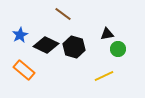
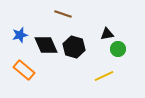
brown line: rotated 18 degrees counterclockwise
blue star: rotated 14 degrees clockwise
black diamond: rotated 40 degrees clockwise
